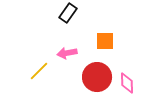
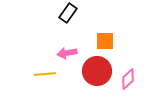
yellow line: moved 6 px right, 3 px down; rotated 40 degrees clockwise
red circle: moved 6 px up
pink diamond: moved 1 px right, 4 px up; rotated 50 degrees clockwise
